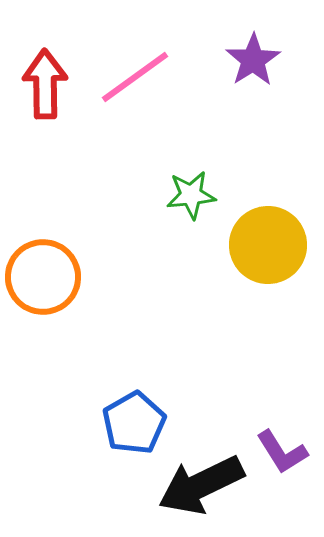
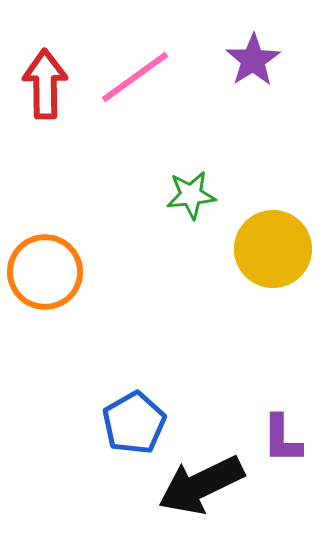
yellow circle: moved 5 px right, 4 px down
orange circle: moved 2 px right, 5 px up
purple L-shape: moved 13 px up; rotated 32 degrees clockwise
